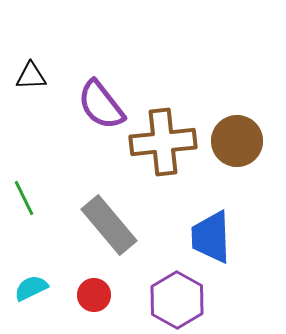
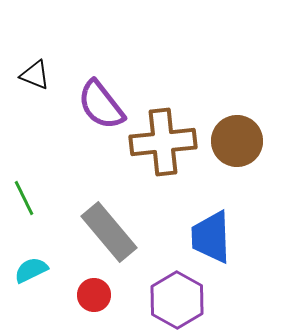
black triangle: moved 4 px right, 1 px up; rotated 24 degrees clockwise
gray rectangle: moved 7 px down
cyan semicircle: moved 18 px up
